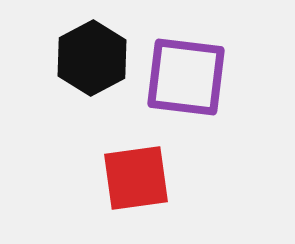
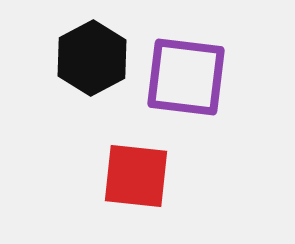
red square: moved 2 px up; rotated 14 degrees clockwise
